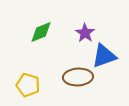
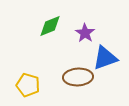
green diamond: moved 9 px right, 6 px up
blue triangle: moved 1 px right, 2 px down
